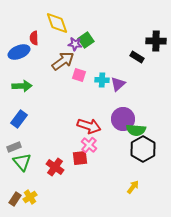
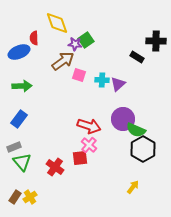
green semicircle: rotated 18 degrees clockwise
brown rectangle: moved 2 px up
